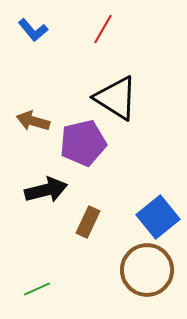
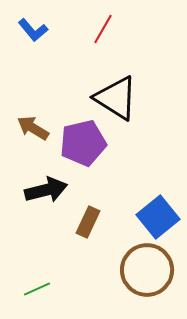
brown arrow: moved 7 px down; rotated 16 degrees clockwise
